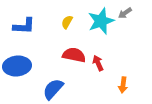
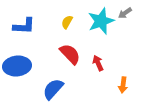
red semicircle: moved 4 px left, 1 px up; rotated 35 degrees clockwise
